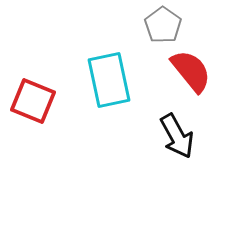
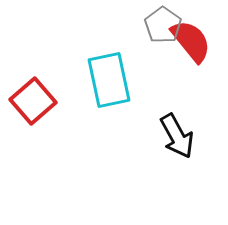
red semicircle: moved 30 px up
red square: rotated 27 degrees clockwise
